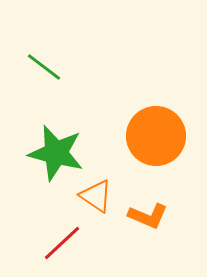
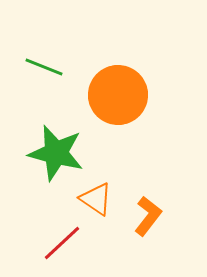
green line: rotated 15 degrees counterclockwise
orange circle: moved 38 px left, 41 px up
orange triangle: moved 3 px down
orange L-shape: rotated 75 degrees counterclockwise
